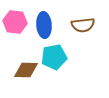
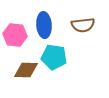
pink hexagon: moved 13 px down
cyan pentagon: rotated 20 degrees clockwise
